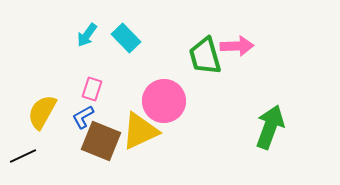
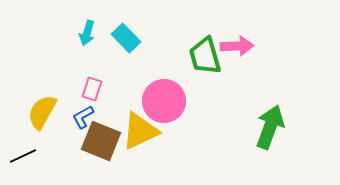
cyan arrow: moved 2 px up; rotated 20 degrees counterclockwise
